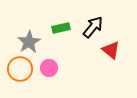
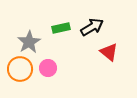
black arrow: moved 1 px left; rotated 20 degrees clockwise
red triangle: moved 2 px left, 2 px down
pink circle: moved 1 px left
